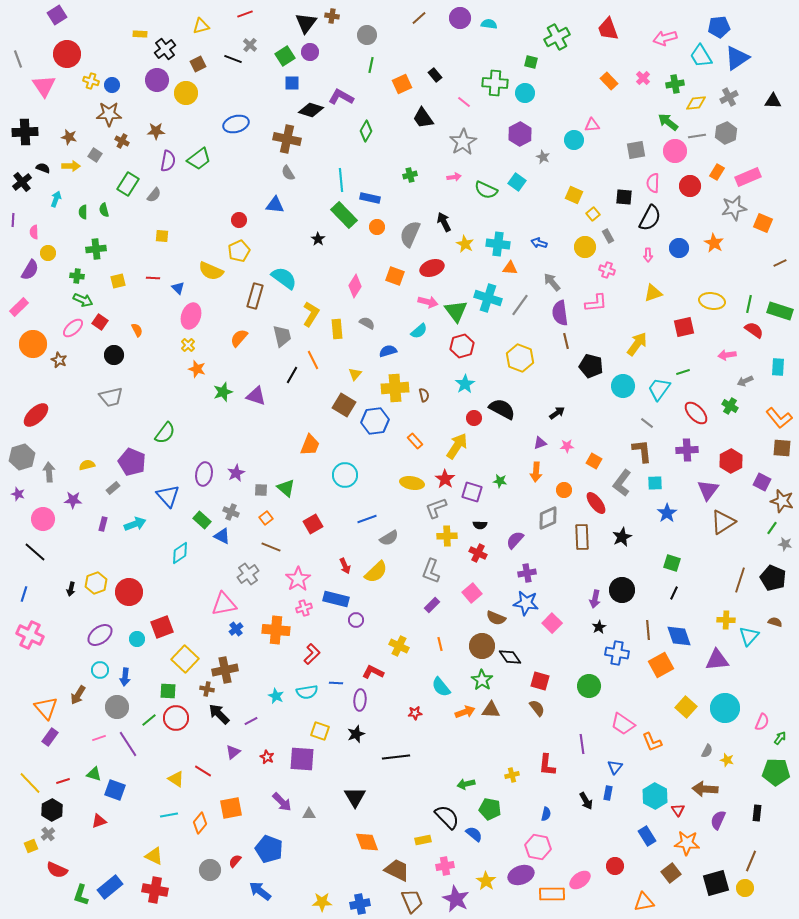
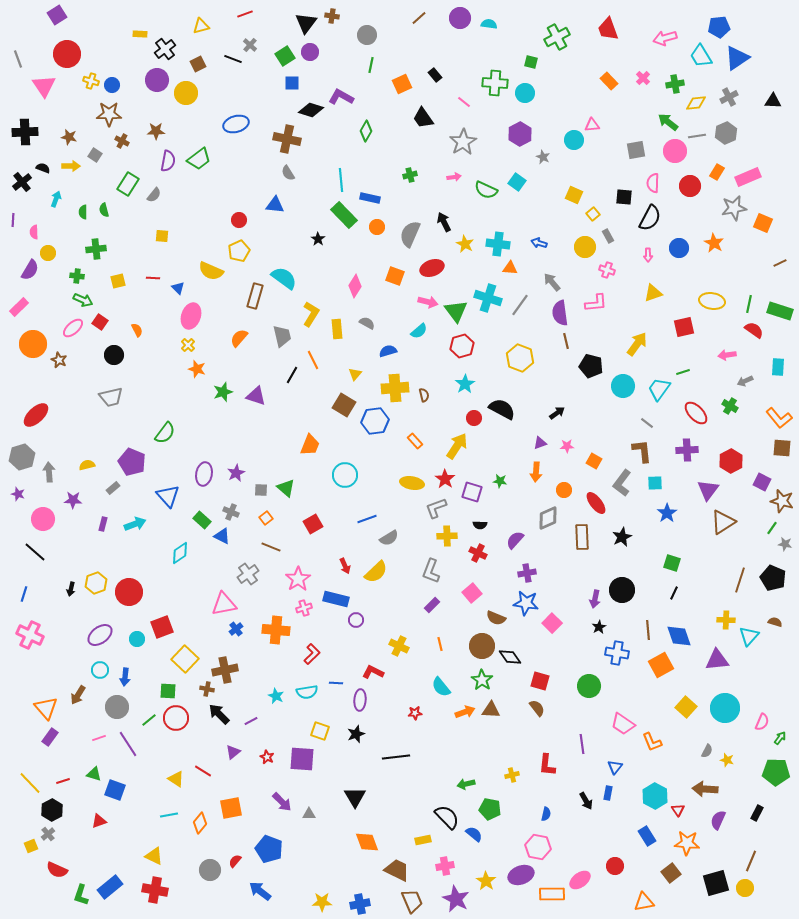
black rectangle at (757, 813): rotated 21 degrees clockwise
